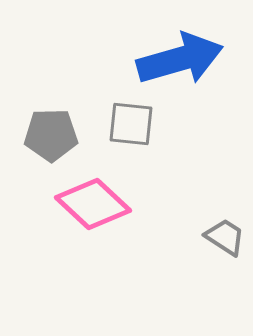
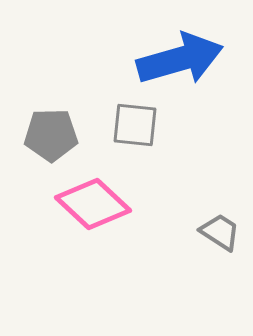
gray square: moved 4 px right, 1 px down
gray trapezoid: moved 5 px left, 5 px up
